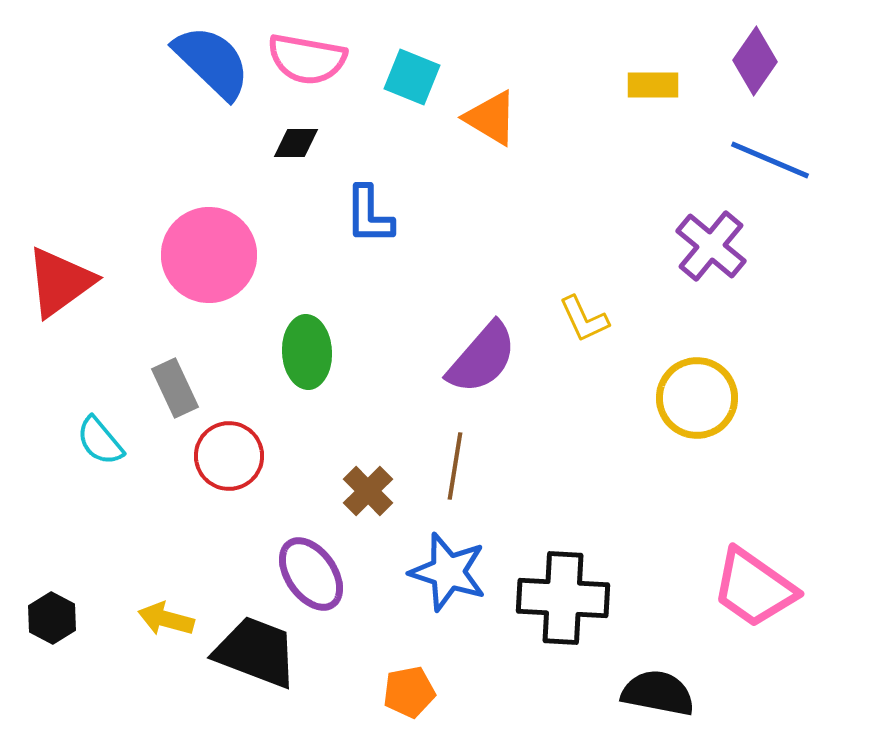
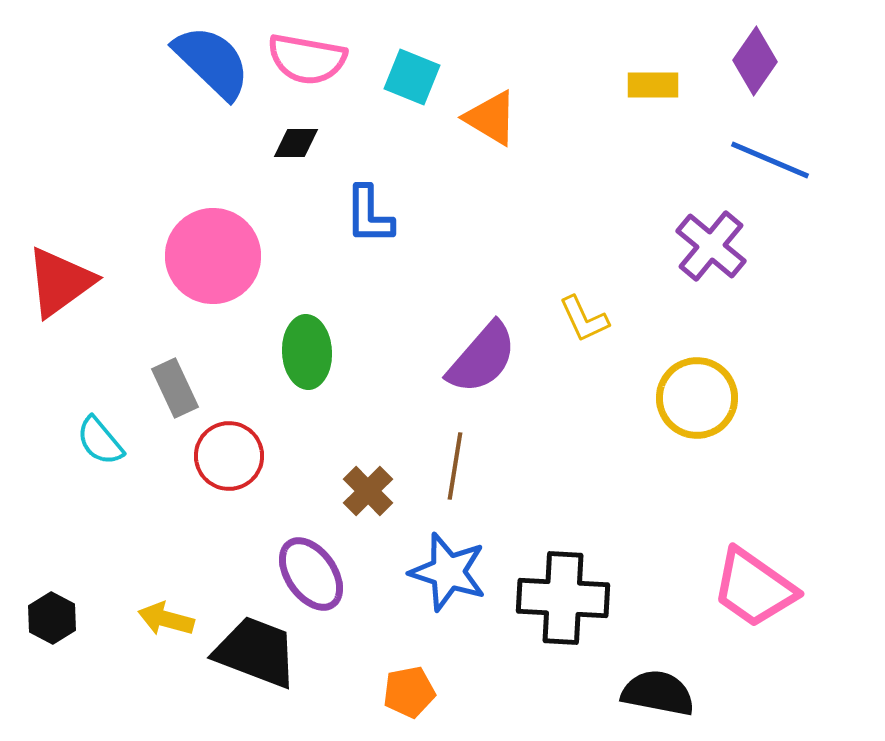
pink circle: moved 4 px right, 1 px down
